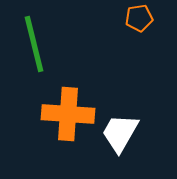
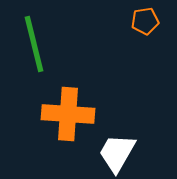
orange pentagon: moved 6 px right, 3 px down
white trapezoid: moved 3 px left, 20 px down
